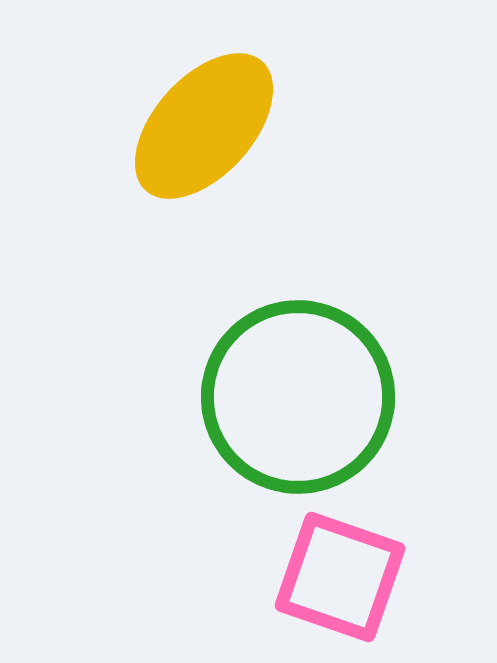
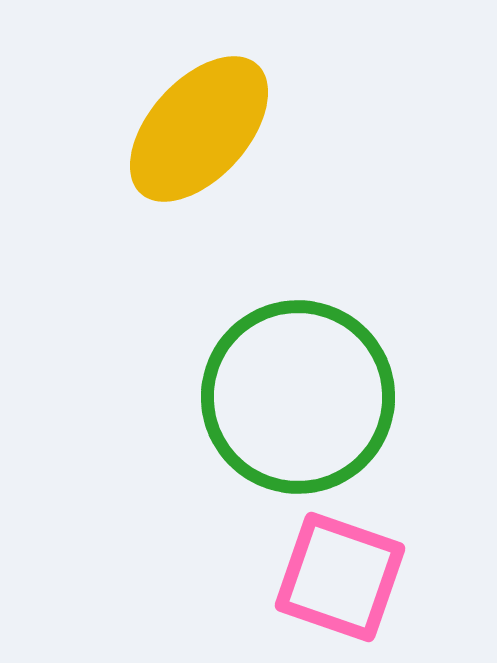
yellow ellipse: moved 5 px left, 3 px down
